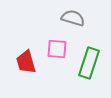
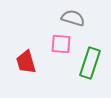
pink square: moved 4 px right, 5 px up
green rectangle: moved 1 px right
